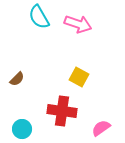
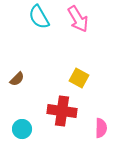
pink arrow: moved 5 px up; rotated 40 degrees clockwise
yellow square: moved 1 px down
pink semicircle: rotated 126 degrees clockwise
